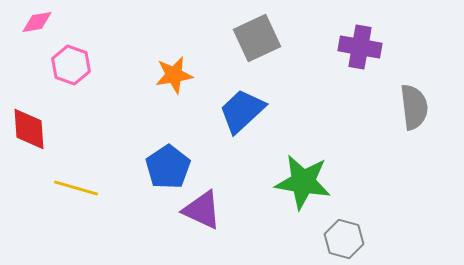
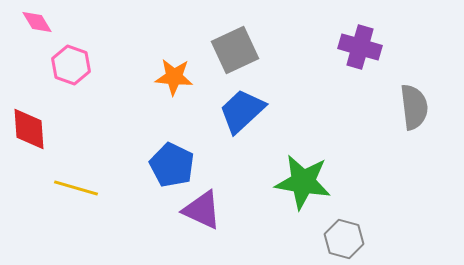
pink diamond: rotated 68 degrees clockwise
gray square: moved 22 px left, 12 px down
purple cross: rotated 6 degrees clockwise
orange star: moved 2 px down; rotated 15 degrees clockwise
blue pentagon: moved 4 px right, 2 px up; rotated 12 degrees counterclockwise
